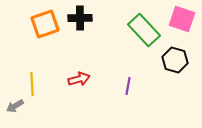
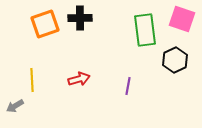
green rectangle: moved 1 px right; rotated 36 degrees clockwise
black hexagon: rotated 20 degrees clockwise
yellow line: moved 4 px up
